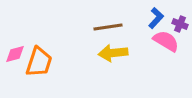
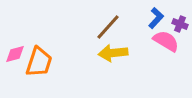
brown line: rotated 40 degrees counterclockwise
